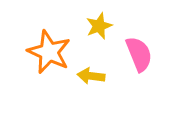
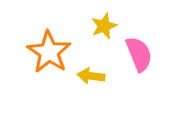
yellow star: moved 5 px right
orange star: rotated 9 degrees clockwise
